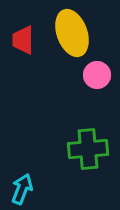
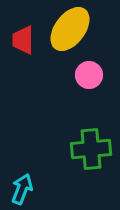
yellow ellipse: moved 2 px left, 4 px up; rotated 57 degrees clockwise
pink circle: moved 8 px left
green cross: moved 3 px right
